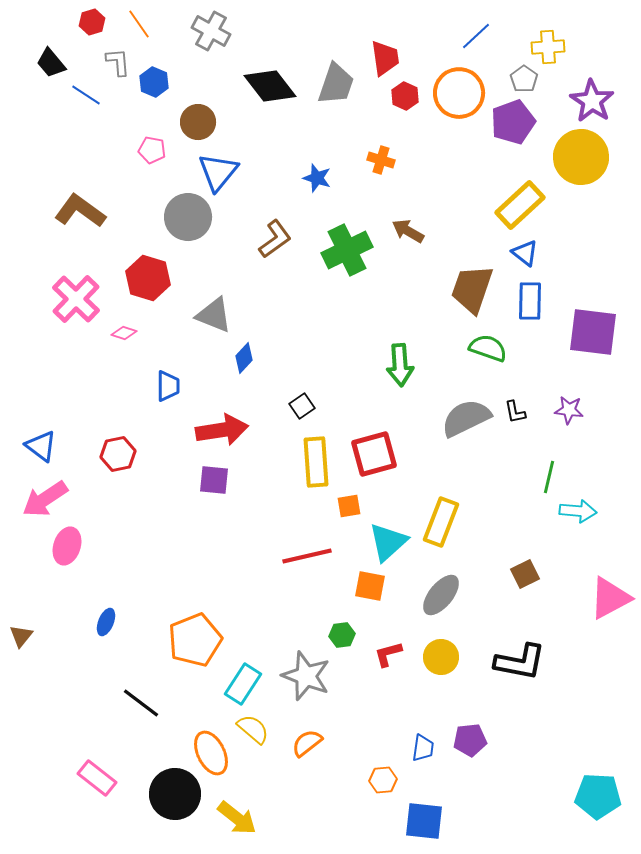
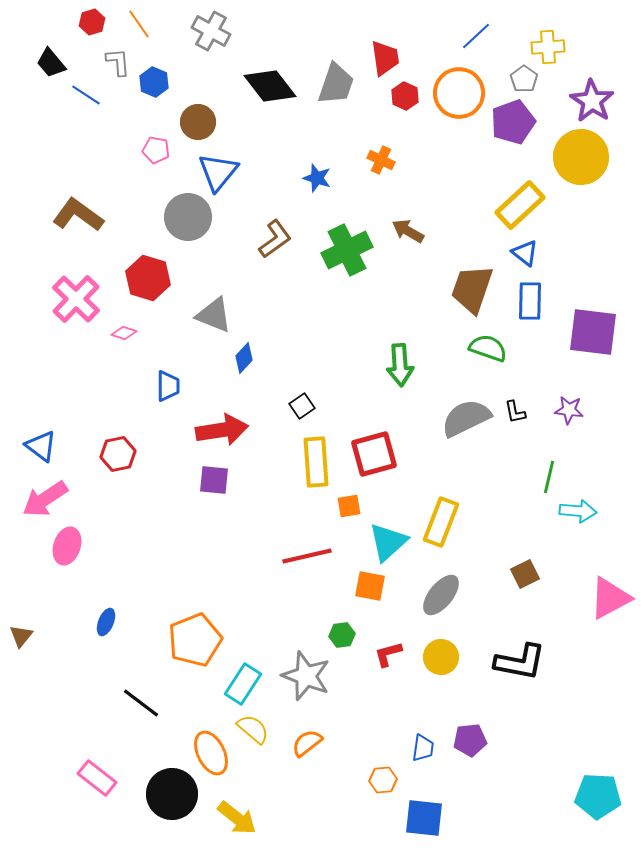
pink pentagon at (152, 150): moved 4 px right
orange cross at (381, 160): rotated 8 degrees clockwise
brown L-shape at (80, 211): moved 2 px left, 4 px down
black circle at (175, 794): moved 3 px left
blue square at (424, 821): moved 3 px up
